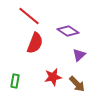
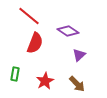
red star: moved 8 px left, 4 px down; rotated 18 degrees counterclockwise
green rectangle: moved 7 px up
